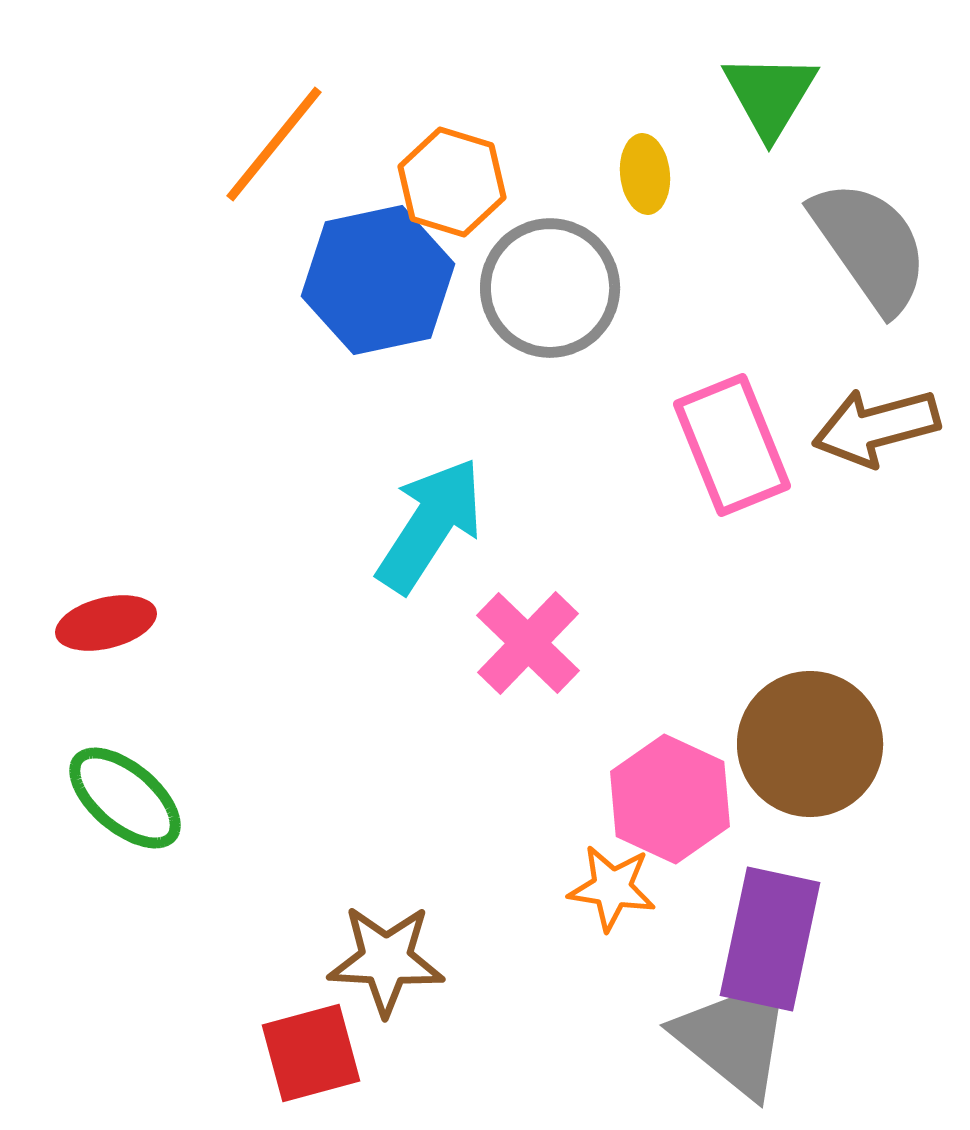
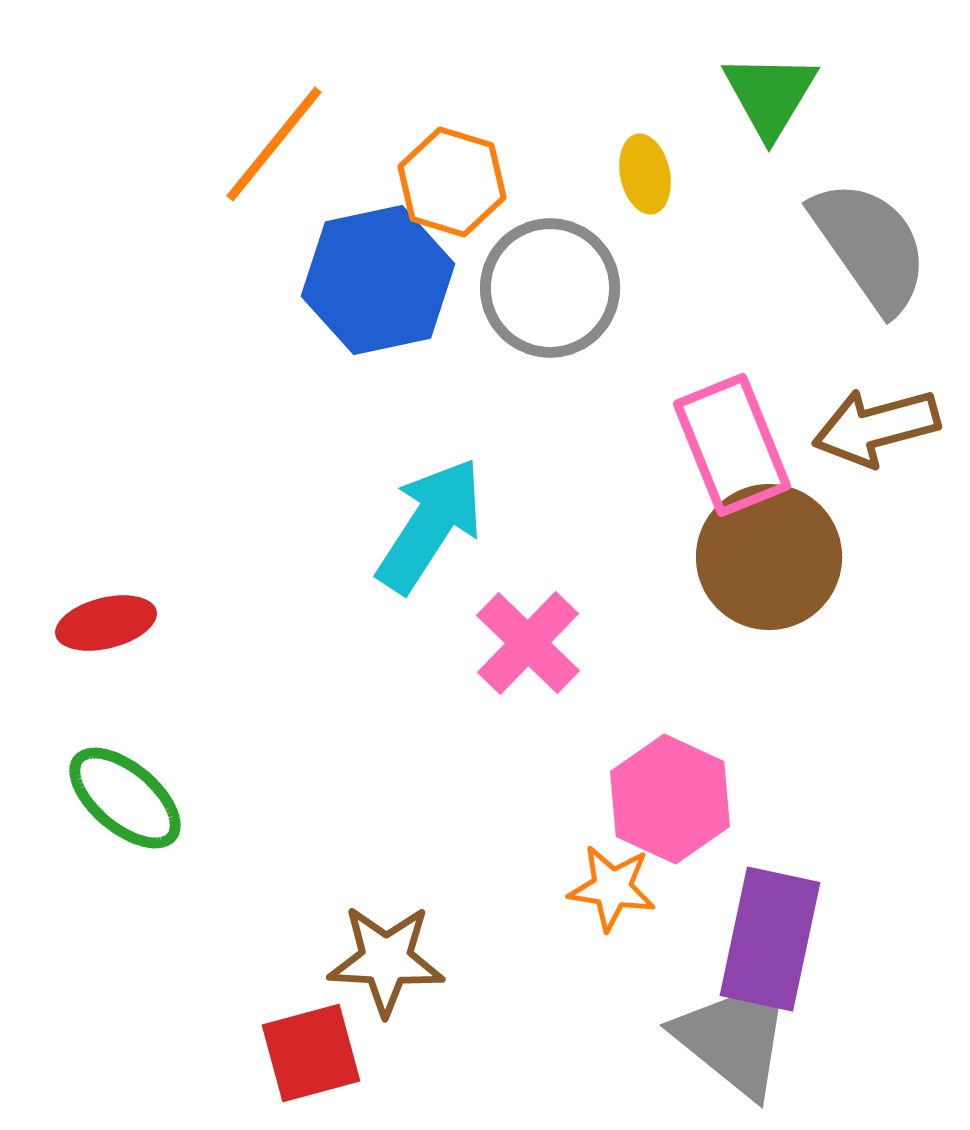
yellow ellipse: rotated 6 degrees counterclockwise
brown circle: moved 41 px left, 187 px up
